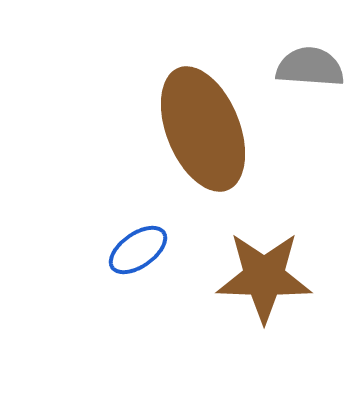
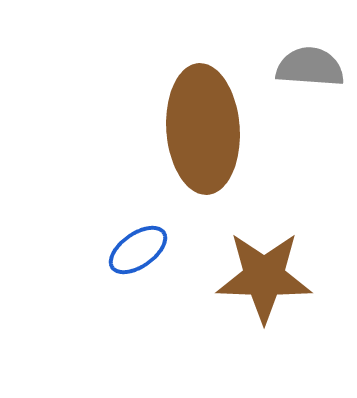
brown ellipse: rotated 18 degrees clockwise
